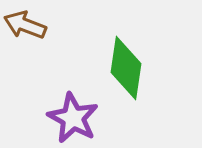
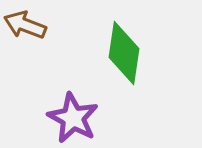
green diamond: moved 2 px left, 15 px up
